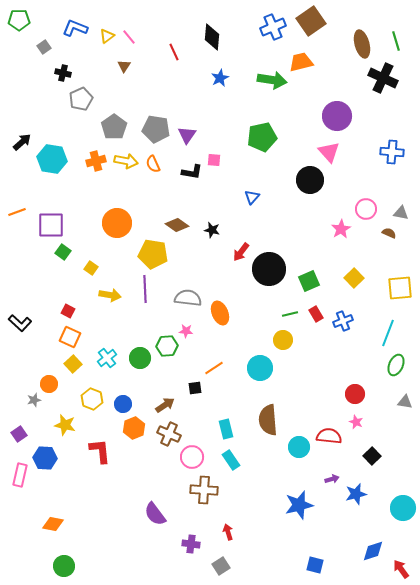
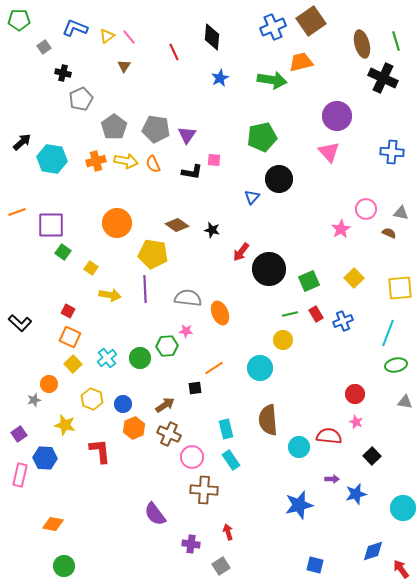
black circle at (310, 180): moved 31 px left, 1 px up
green ellipse at (396, 365): rotated 55 degrees clockwise
purple arrow at (332, 479): rotated 16 degrees clockwise
